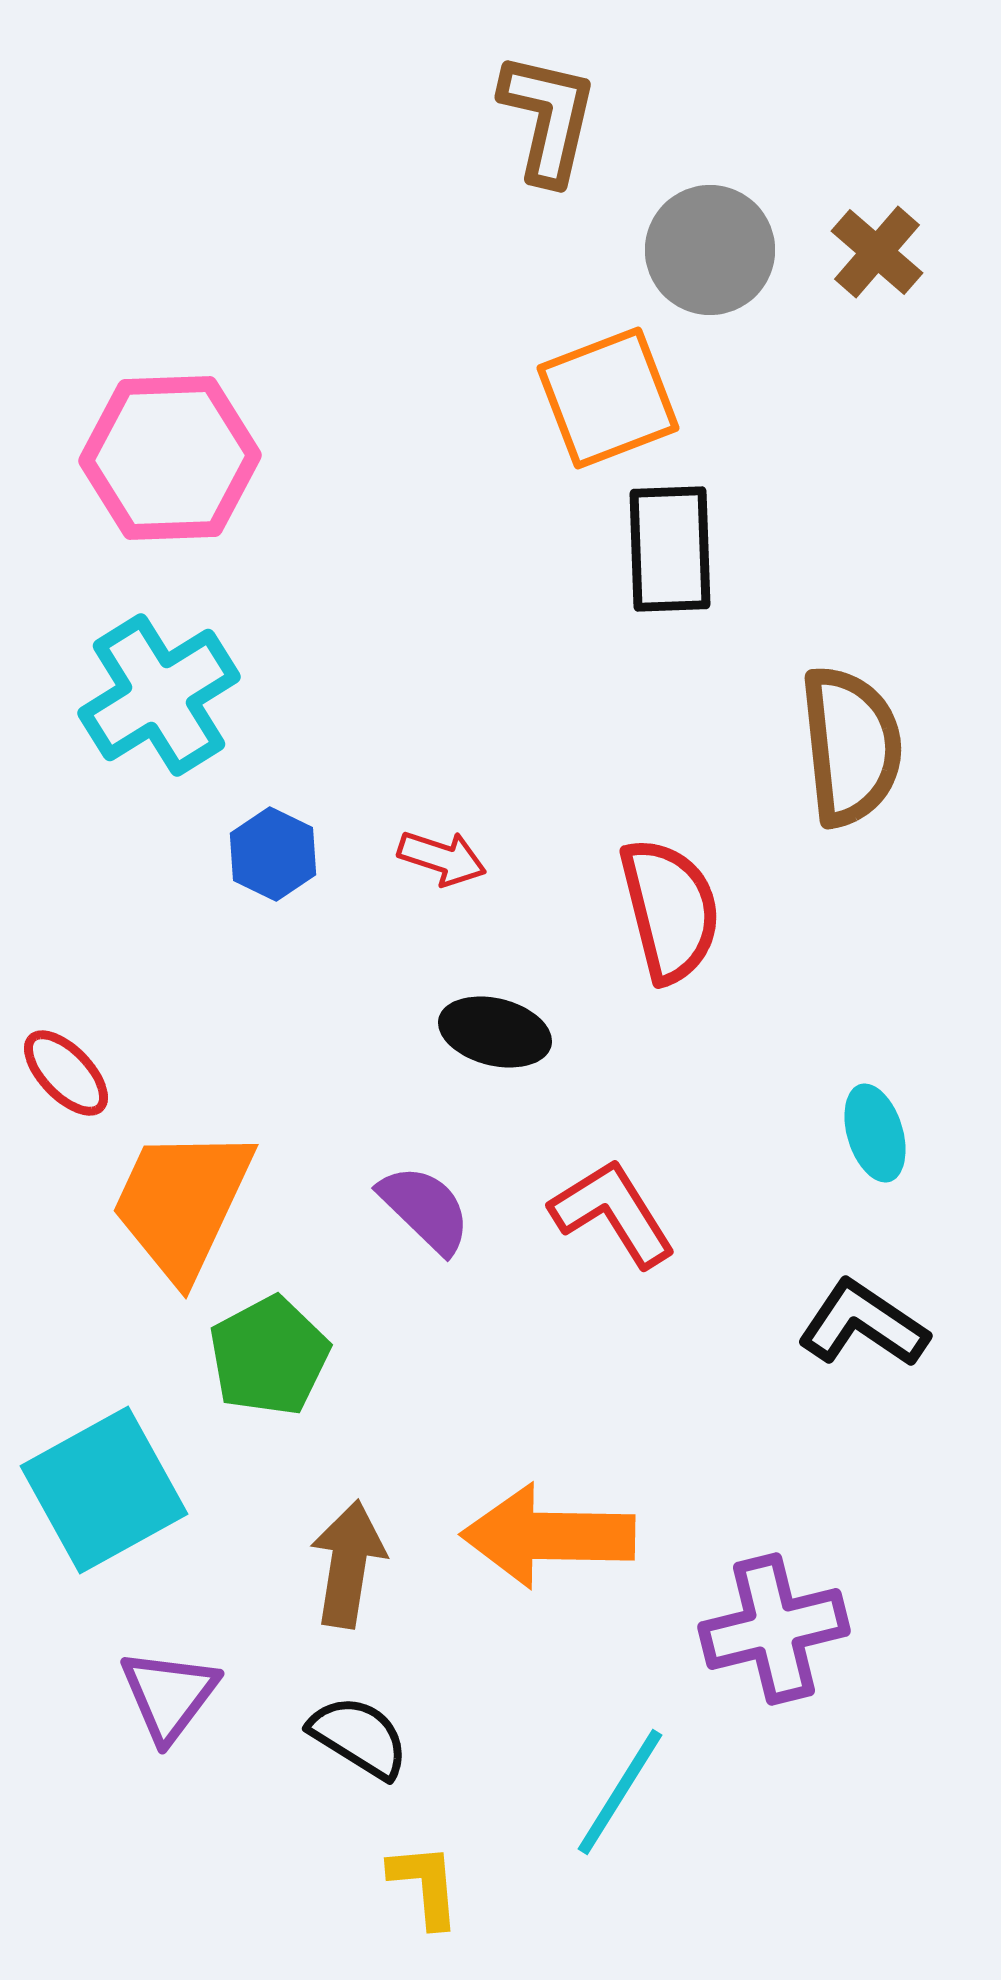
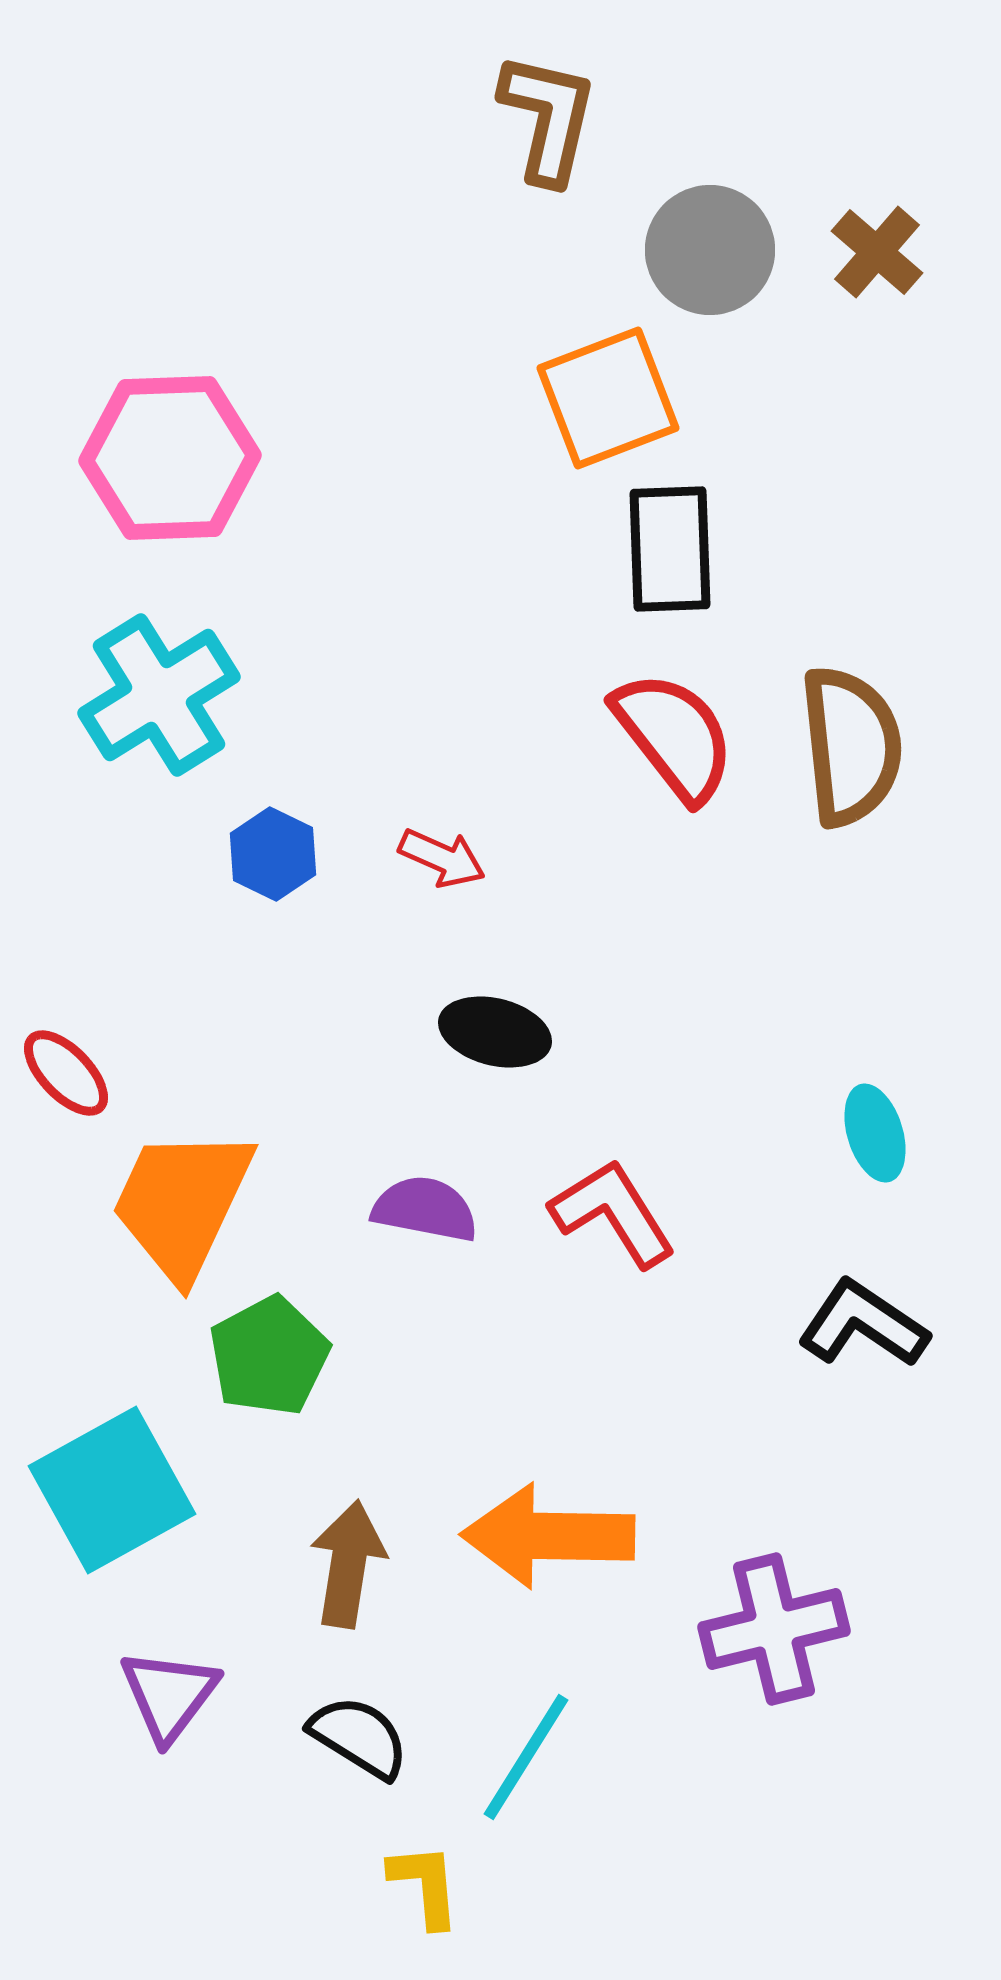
red arrow: rotated 6 degrees clockwise
red semicircle: moved 4 px right, 174 px up; rotated 24 degrees counterclockwise
purple semicircle: rotated 33 degrees counterclockwise
cyan square: moved 8 px right
cyan line: moved 94 px left, 35 px up
